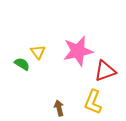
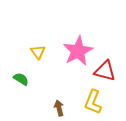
pink star: rotated 16 degrees counterclockwise
green semicircle: moved 1 px left, 15 px down
red triangle: rotated 35 degrees clockwise
